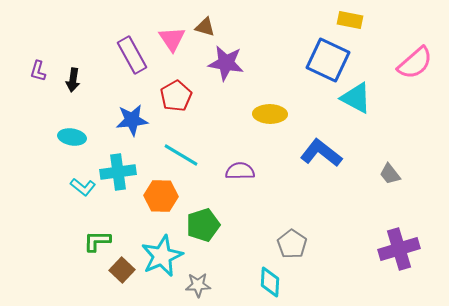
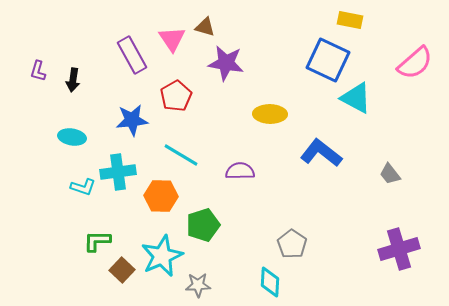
cyan L-shape: rotated 20 degrees counterclockwise
